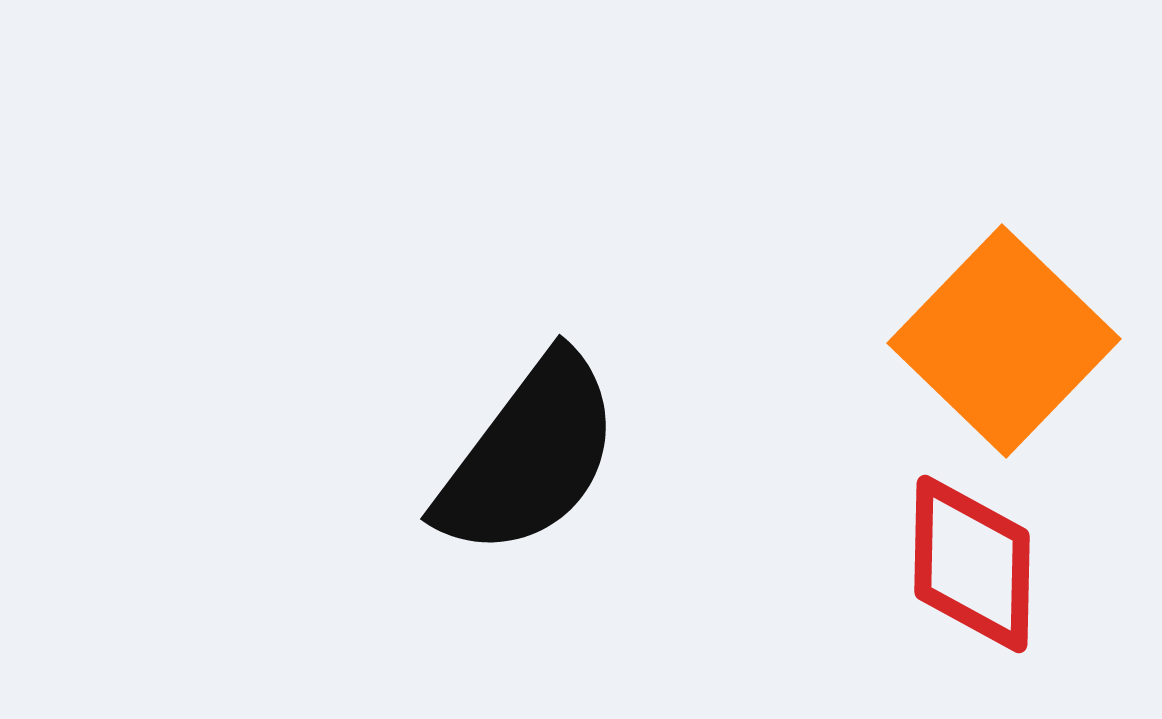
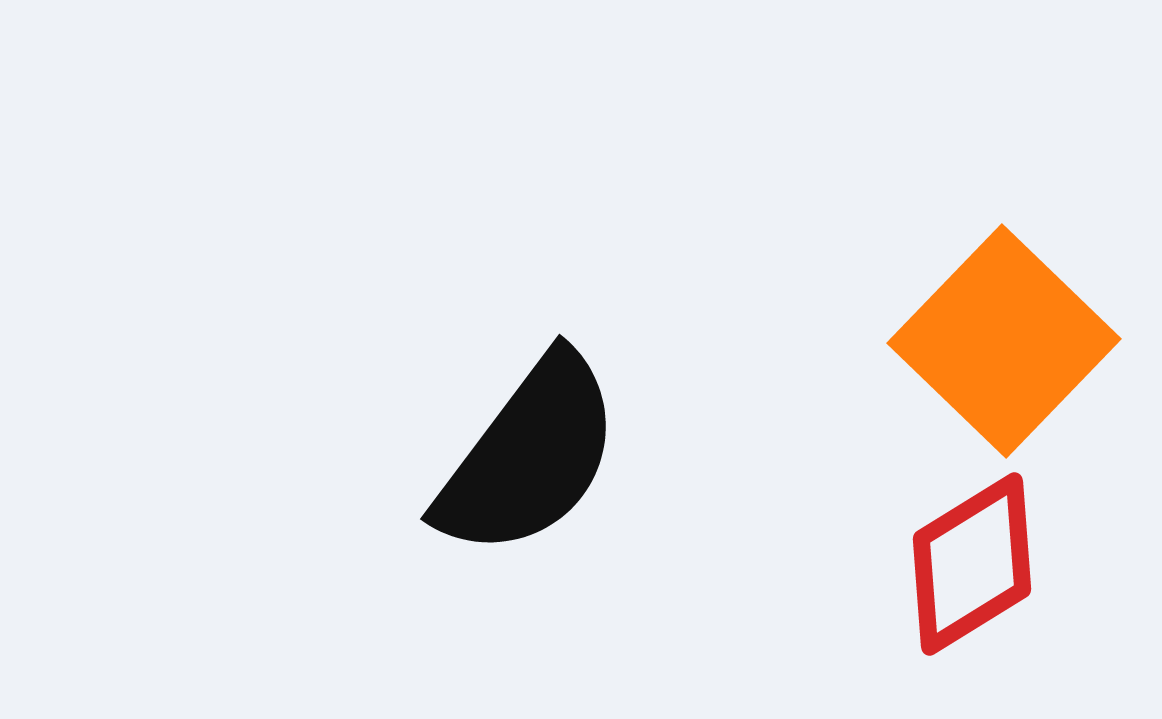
red diamond: rotated 57 degrees clockwise
